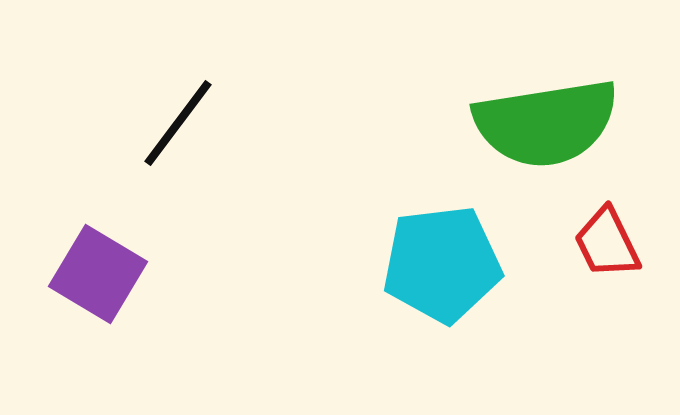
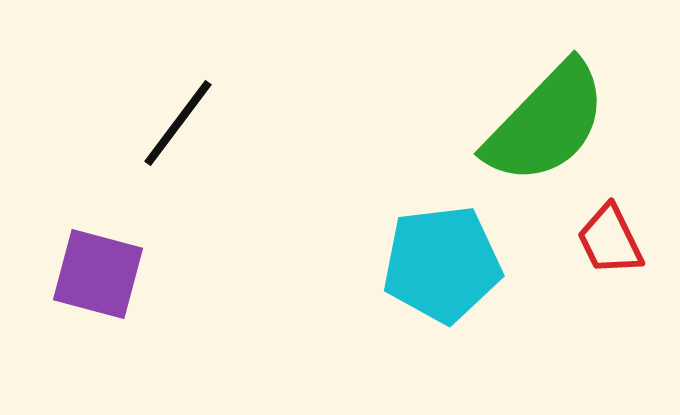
green semicircle: rotated 37 degrees counterclockwise
red trapezoid: moved 3 px right, 3 px up
purple square: rotated 16 degrees counterclockwise
